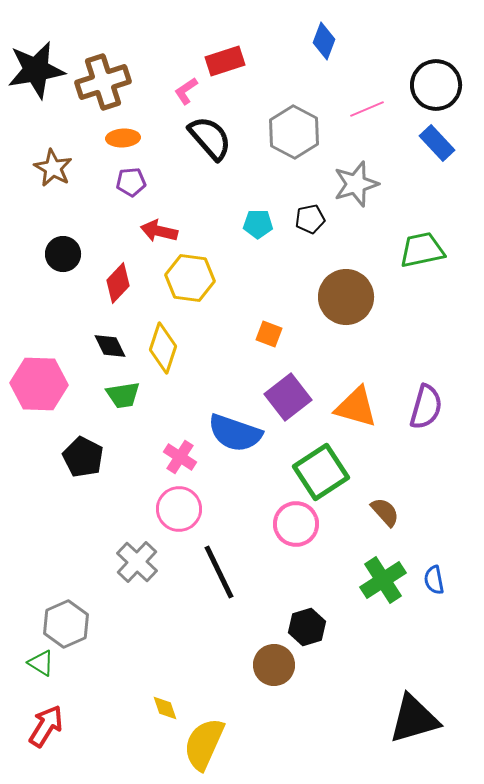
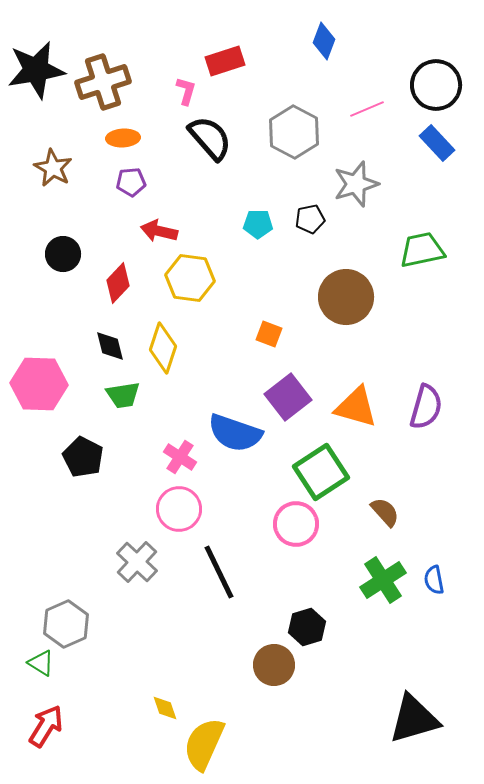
pink L-shape at (186, 91): rotated 140 degrees clockwise
black diamond at (110, 346): rotated 12 degrees clockwise
